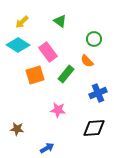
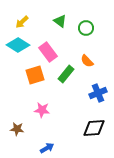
green circle: moved 8 px left, 11 px up
pink star: moved 16 px left
